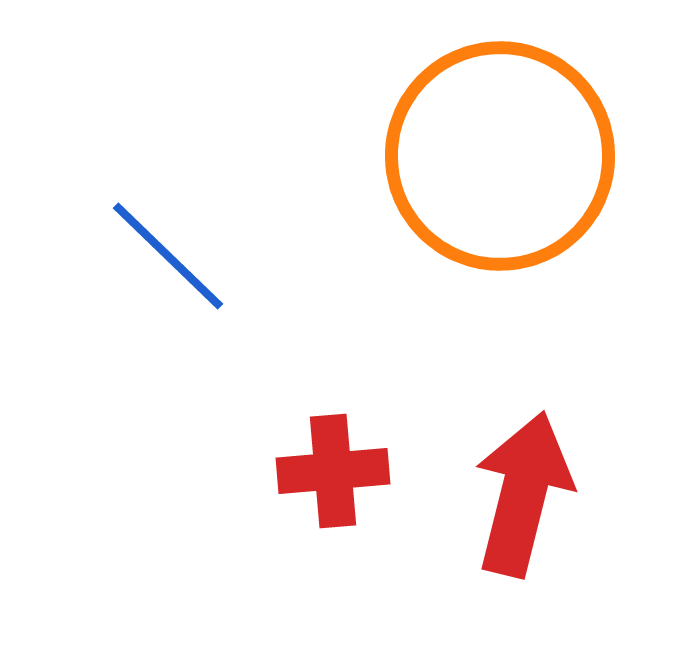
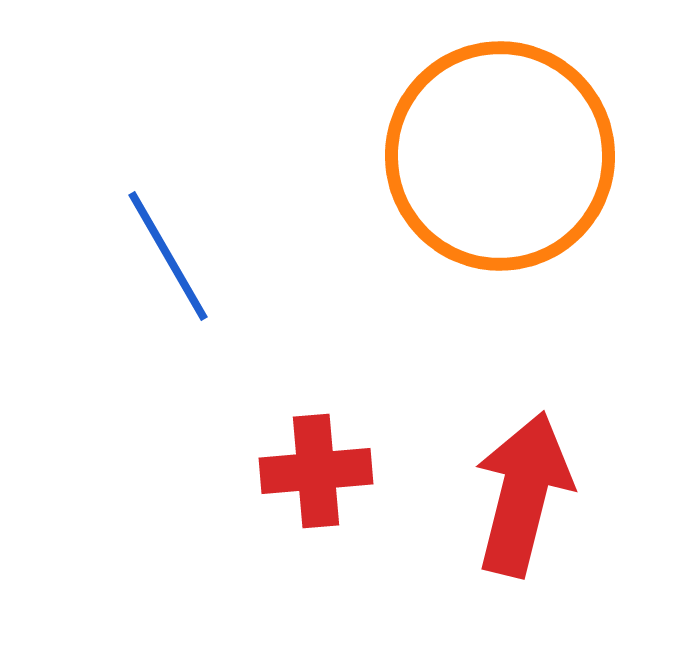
blue line: rotated 16 degrees clockwise
red cross: moved 17 px left
